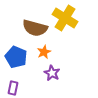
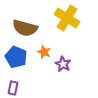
yellow cross: moved 2 px right
brown semicircle: moved 10 px left
orange star: rotated 24 degrees counterclockwise
purple star: moved 11 px right, 9 px up
